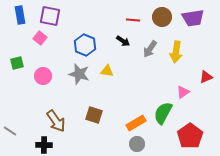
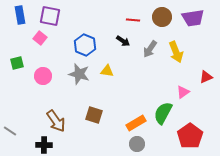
yellow arrow: rotated 30 degrees counterclockwise
